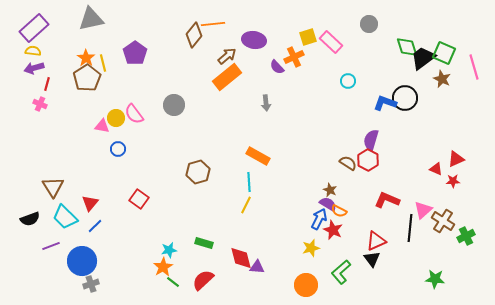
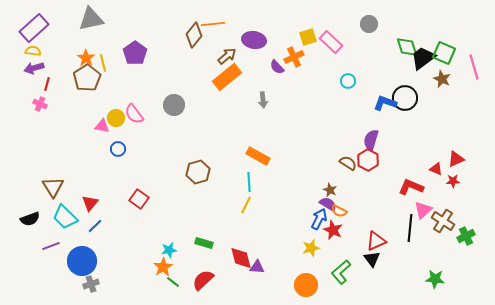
gray arrow at (266, 103): moved 3 px left, 3 px up
red L-shape at (387, 200): moved 24 px right, 13 px up
